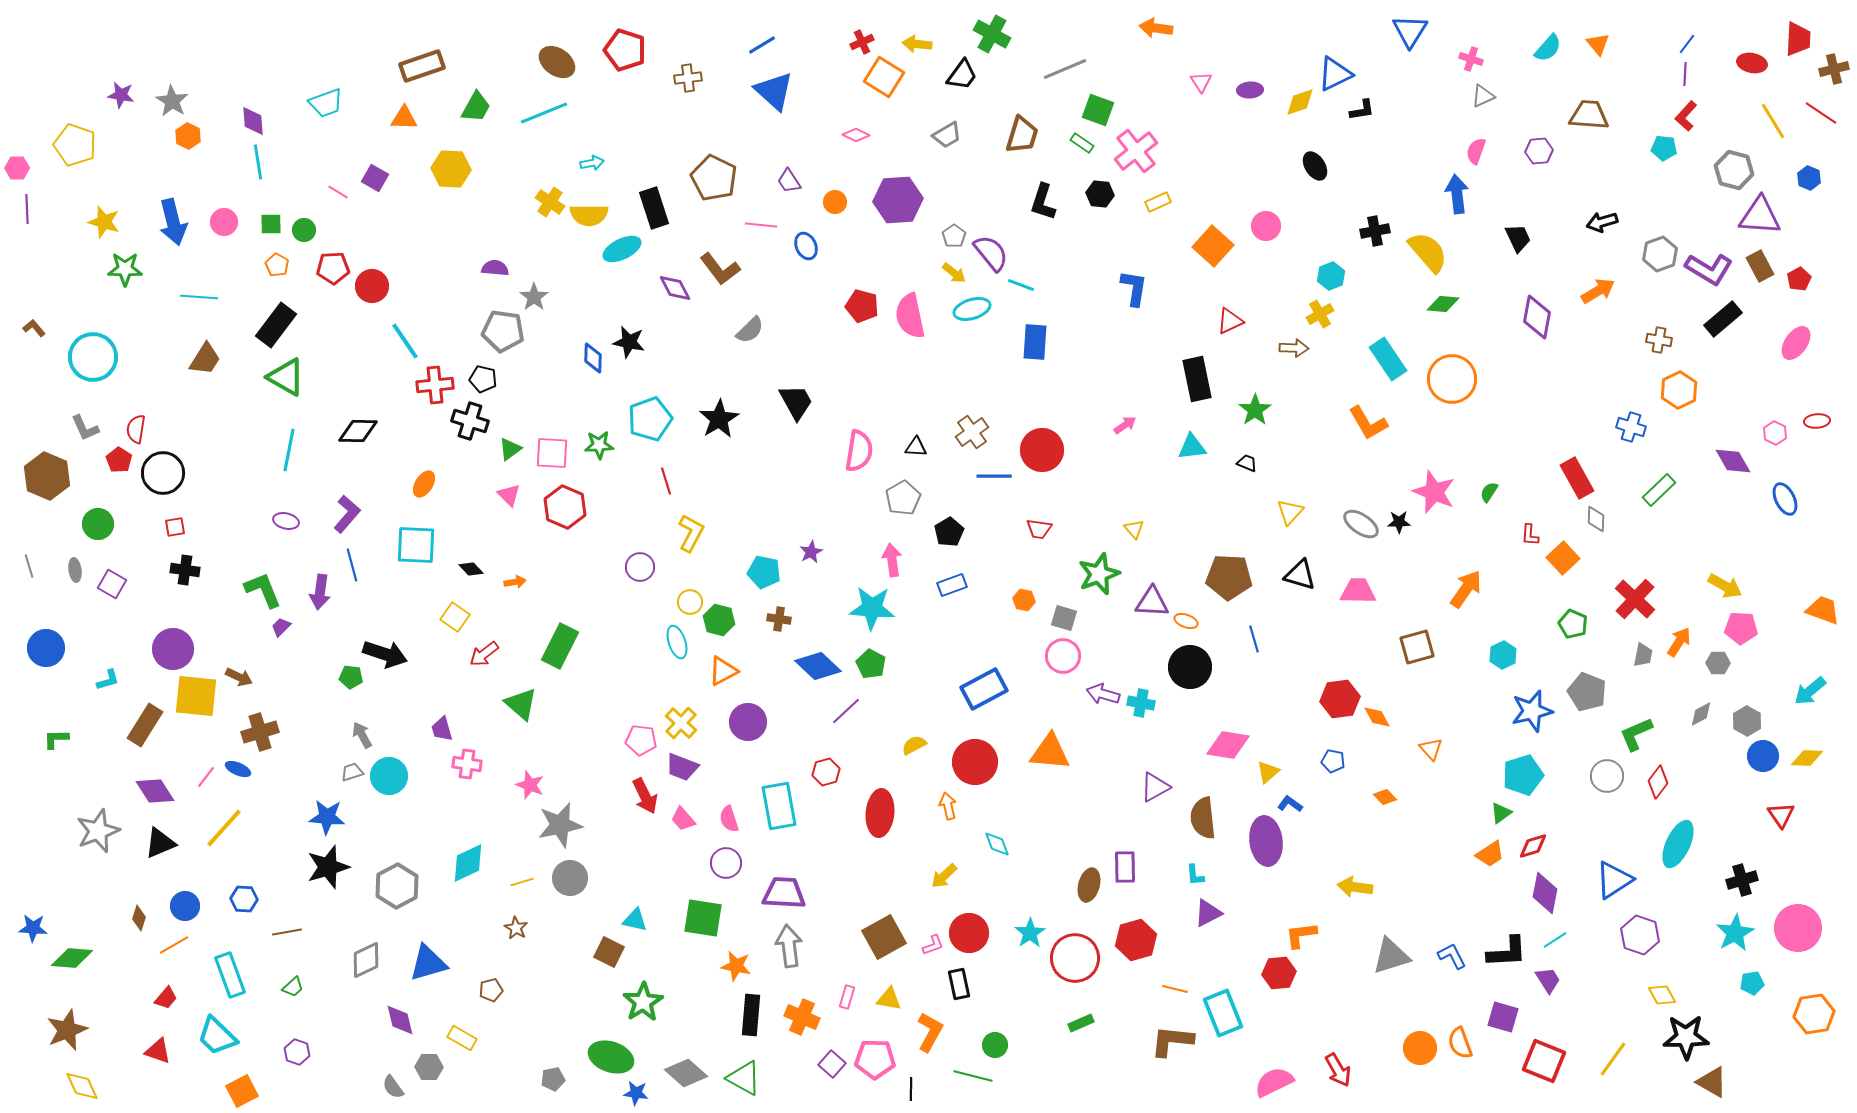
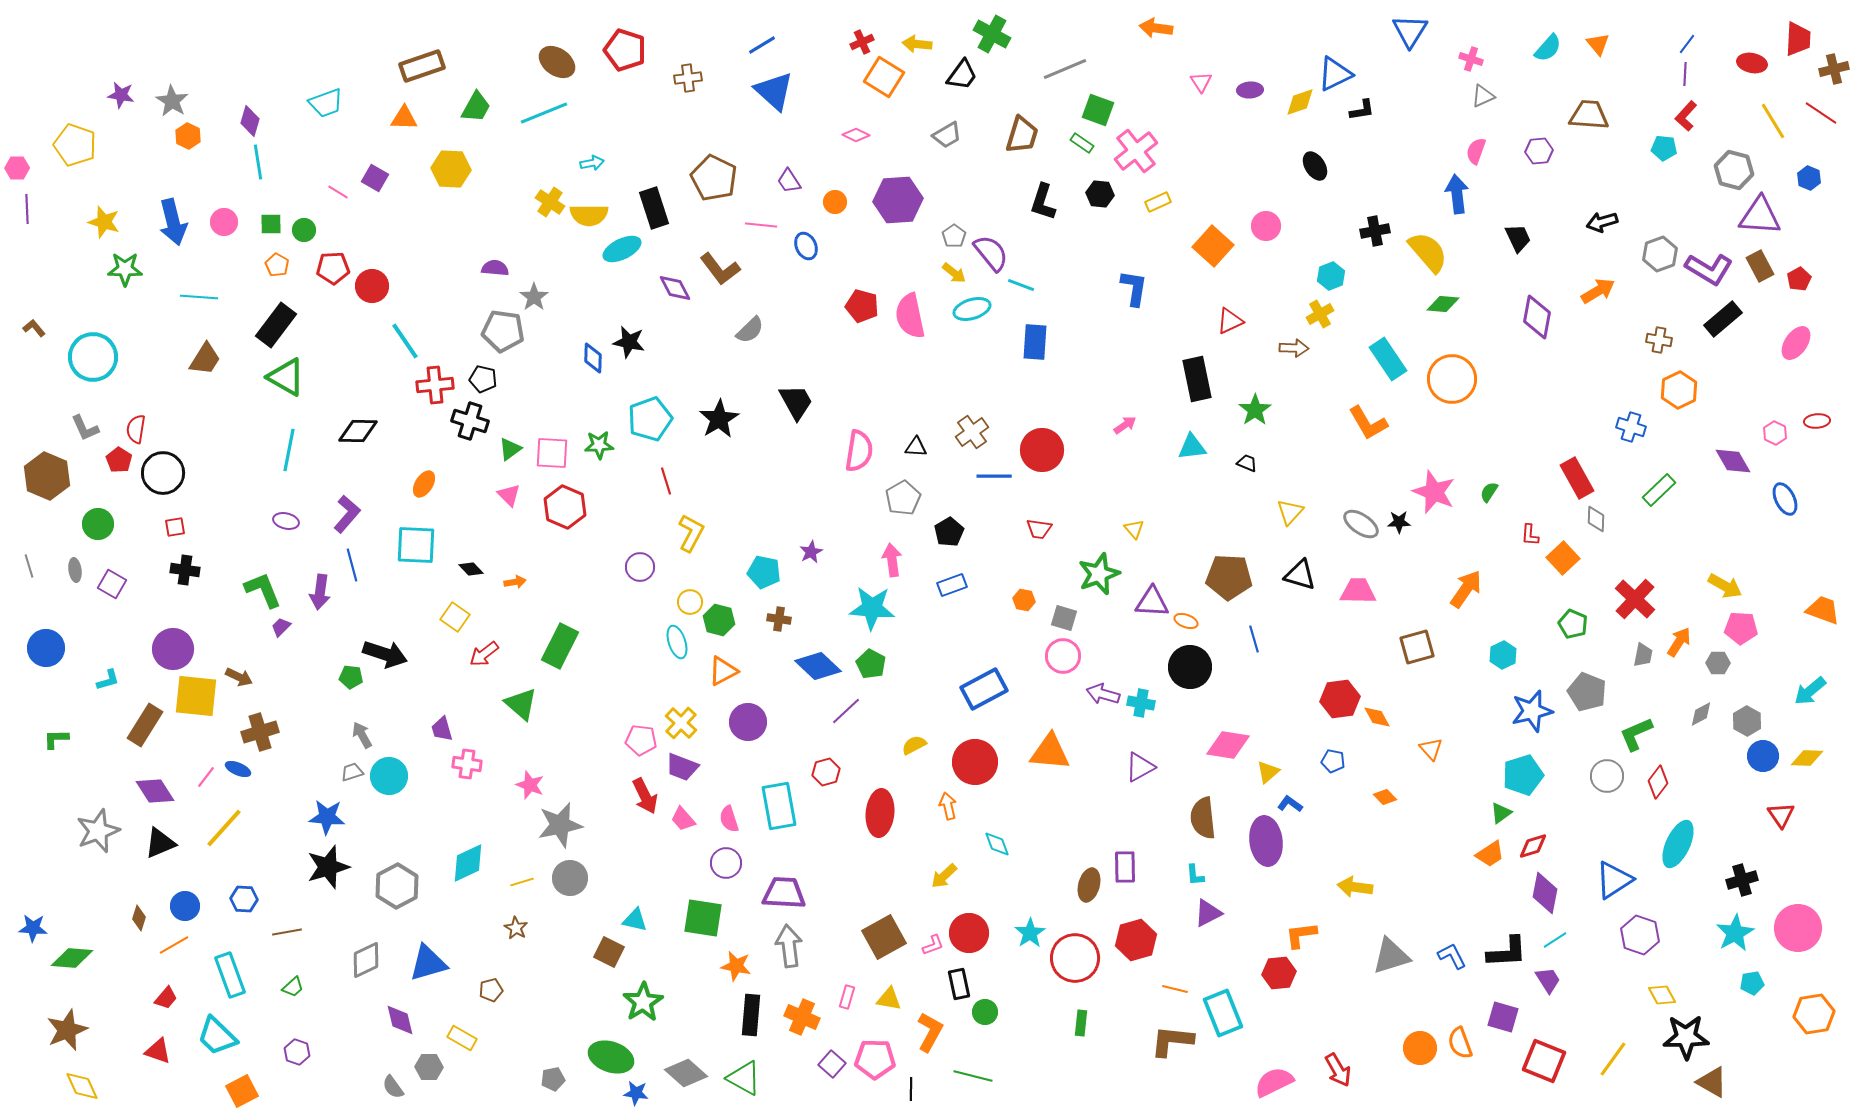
purple diamond at (253, 121): moved 3 px left; rotated 20 degrees clockwise
purple triangle at (1155, 787): moved 15 px left, 20 px up
green rectangle at (1081, 1023): rotated 60 degrees counterclockwise
green circle at (995, 1045): moved 10 px left, 33 px up
